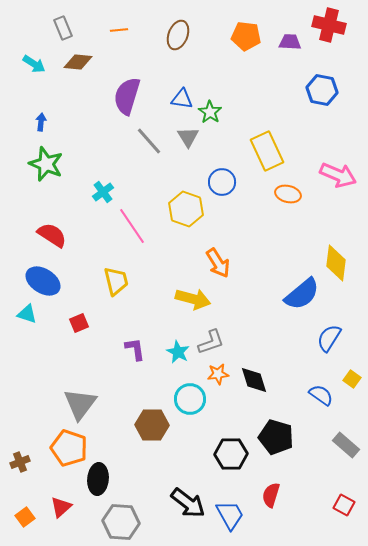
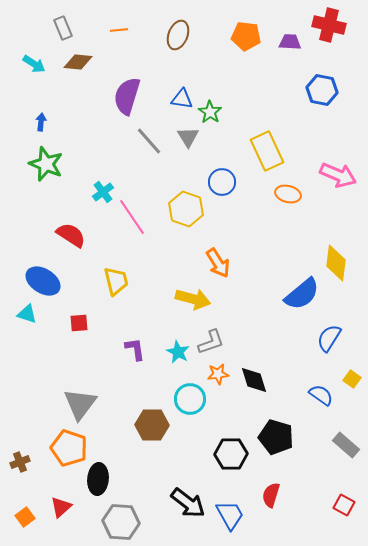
pink line at (132, 226): moved 9 px up
red semicircle at (52, 235): moved 19 px right
red square at (79, 323): rotated 18 degrees clockwise
